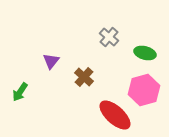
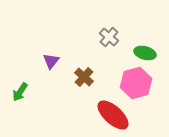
pink hexagon: moved 8 px left, 7 px up
red ellipse: moved 2 px left
